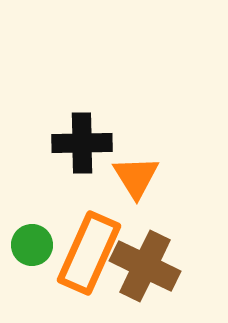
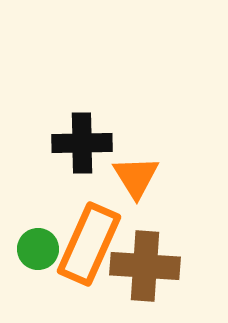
green circle: moved 6 px right, 4 px down
orange rectangle: moved 9 px up
brown cross: rotated 22 degrees counterclockwise
